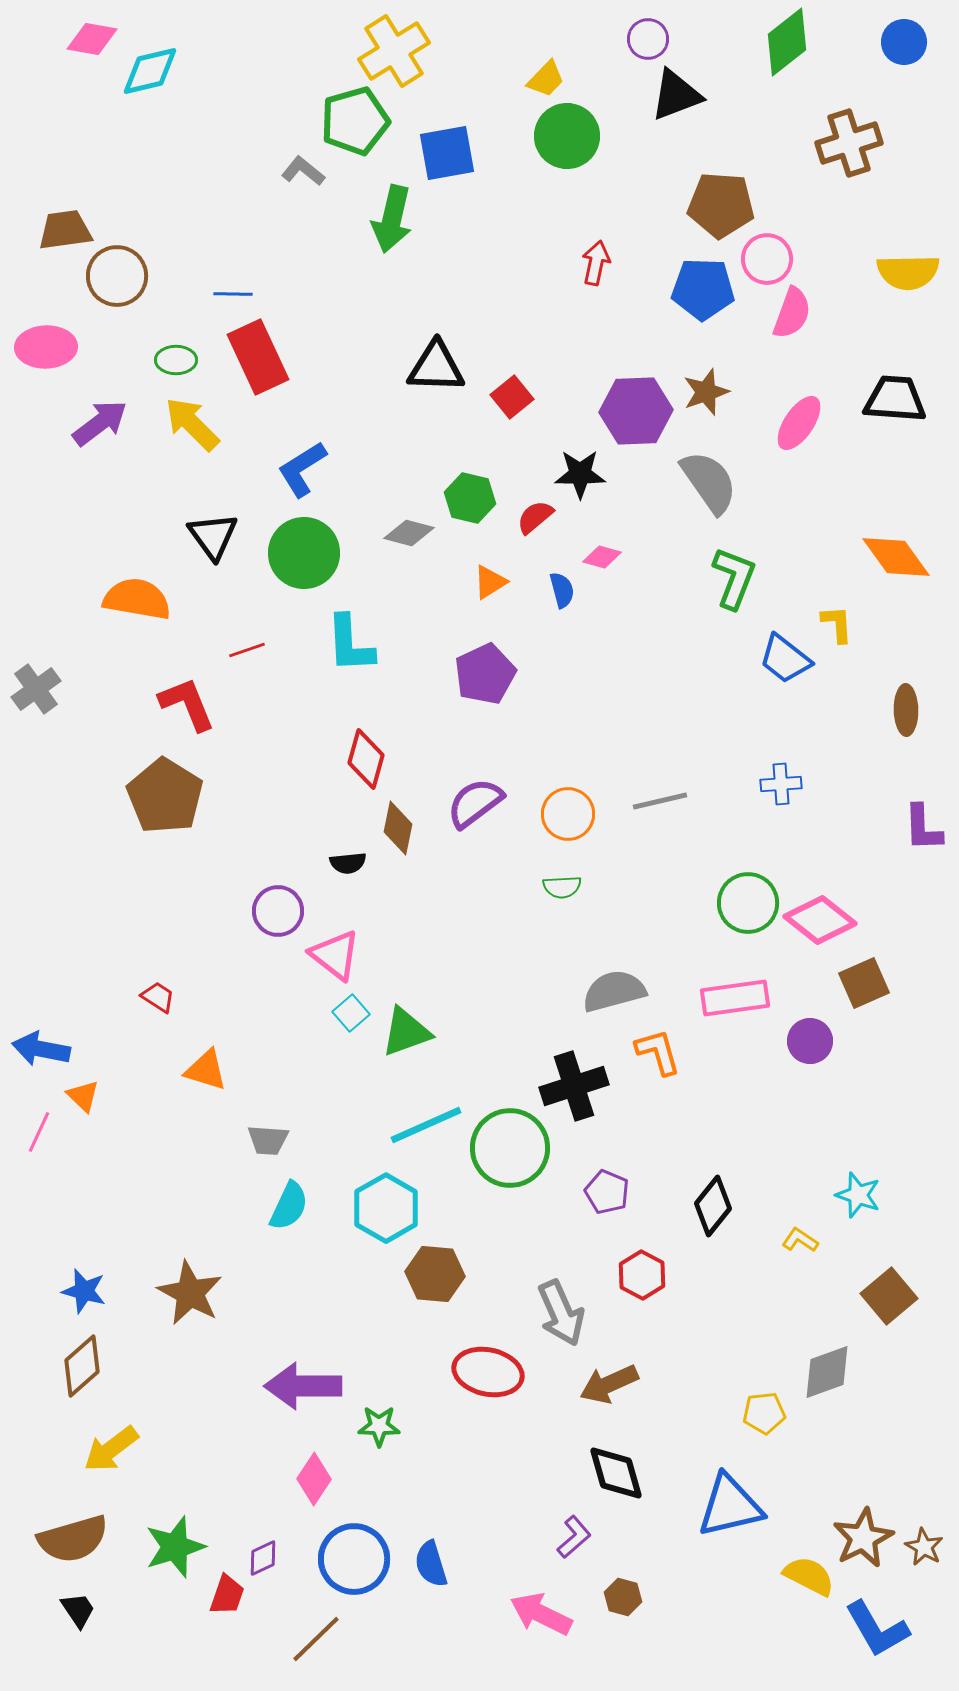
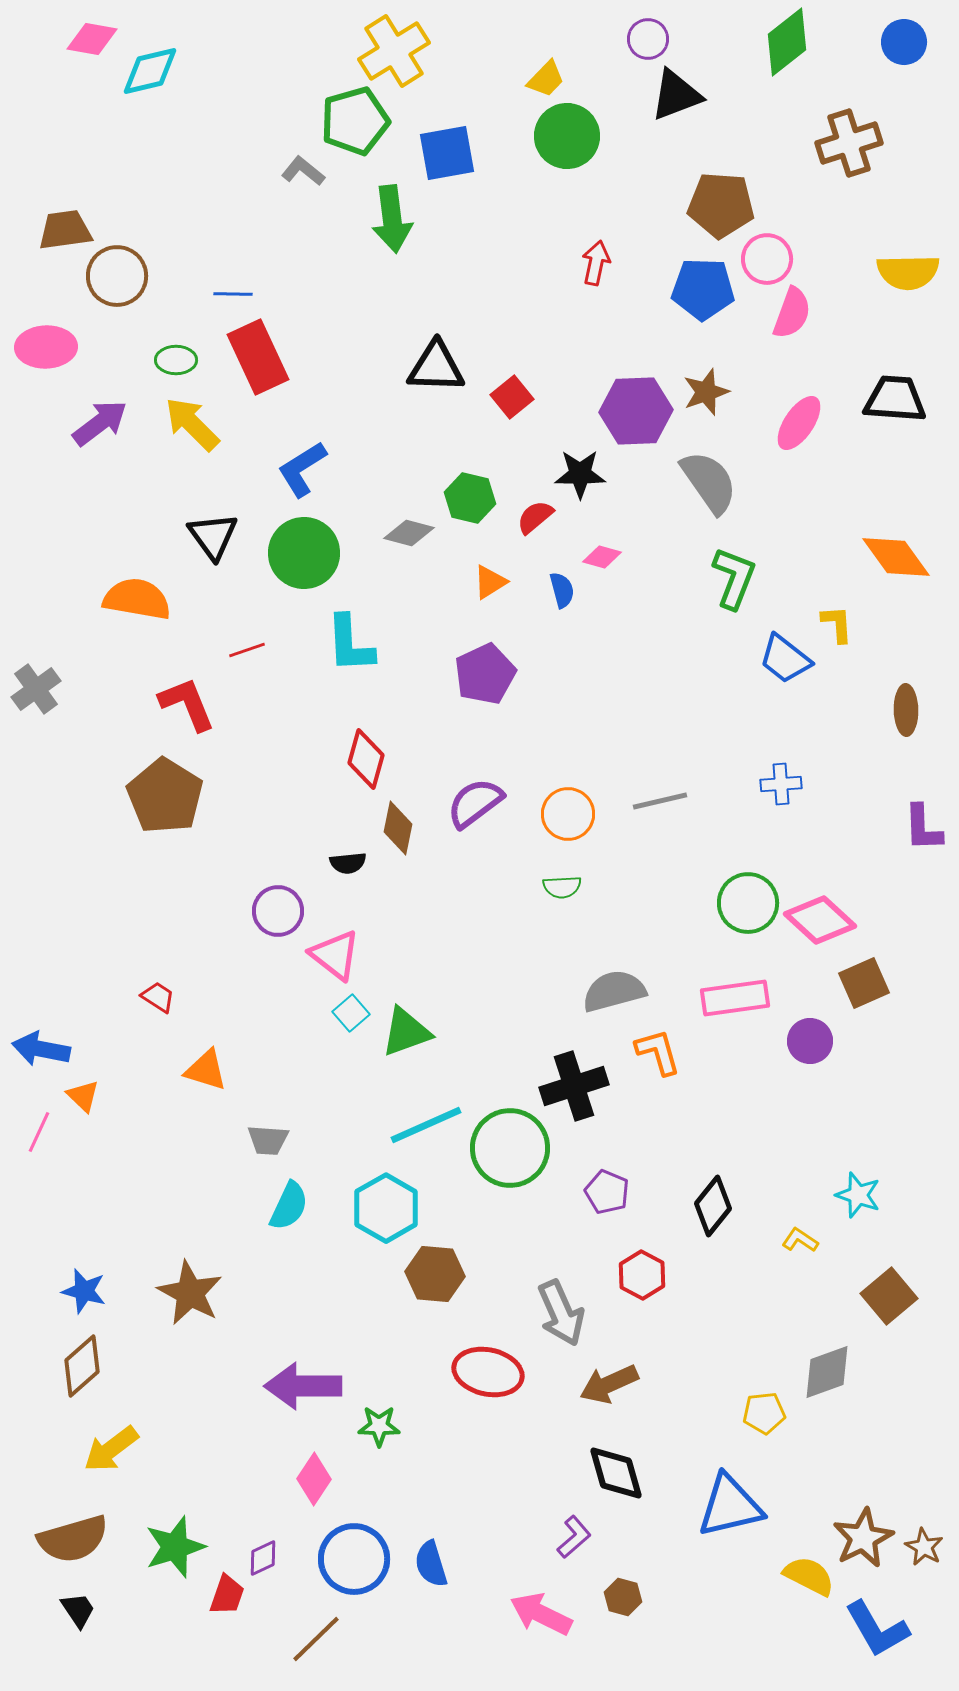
green arrow at (392, 219): rotated 20 degrees counterclockwise
pink diamond at (820, 920): rotated 4 degrees clockwise
